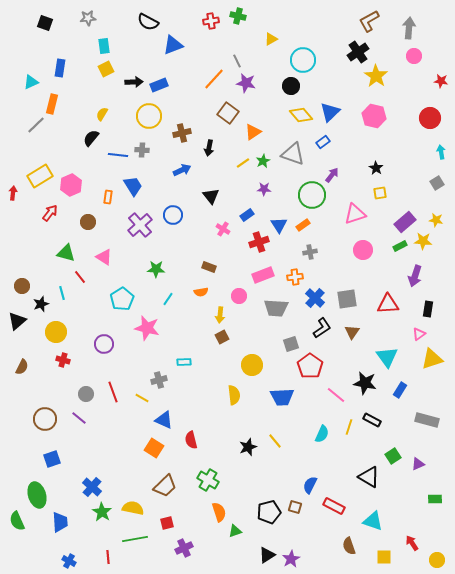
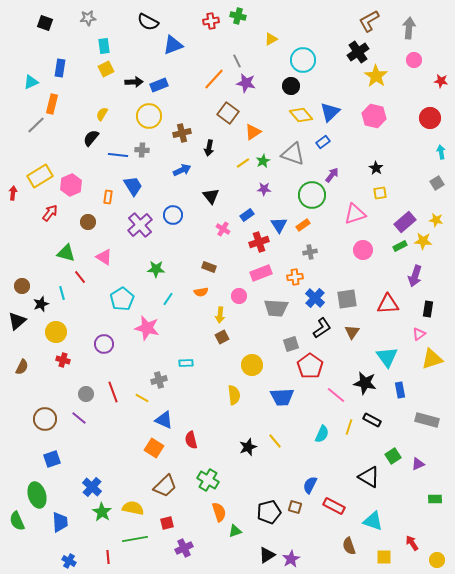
pink circle at (414, 56): moved 4 px down
pink rectangle at (263, 275): moved 2 px left, 2 px up
cyan rectangle at (184, 362): moved 2 px right, 1 px down
blue rectangle at (400, 390): rotated 42 degrees counterclockwise
